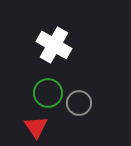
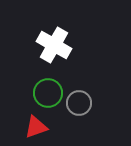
red triangle: rotated 45 degrees clockwise
